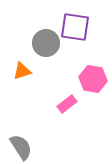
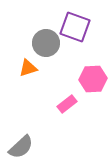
purple square: rotated 12 degrees clockwise
orange triangle: moved 6 px right, 3 px up
pink hexagon: rotated 12 degrees counterclockwise
gray semicircle: rotated 80 degrees clockwise
